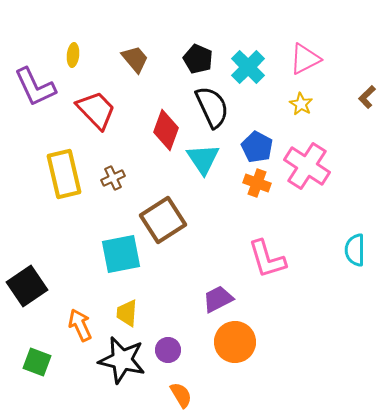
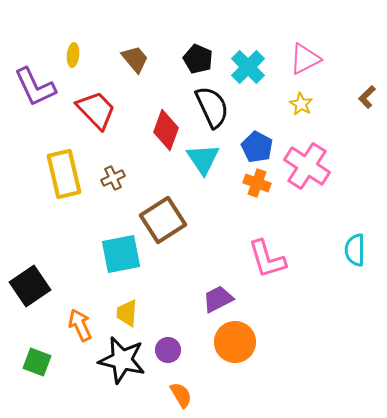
black square: moved 3 px right
